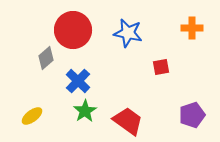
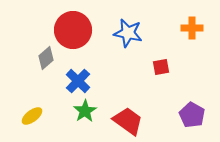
purple pentagon: rotated 25 degrees counterclockwise
